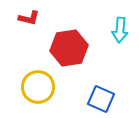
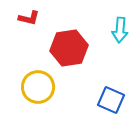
blue square: moved 10 px right, 1 px down
